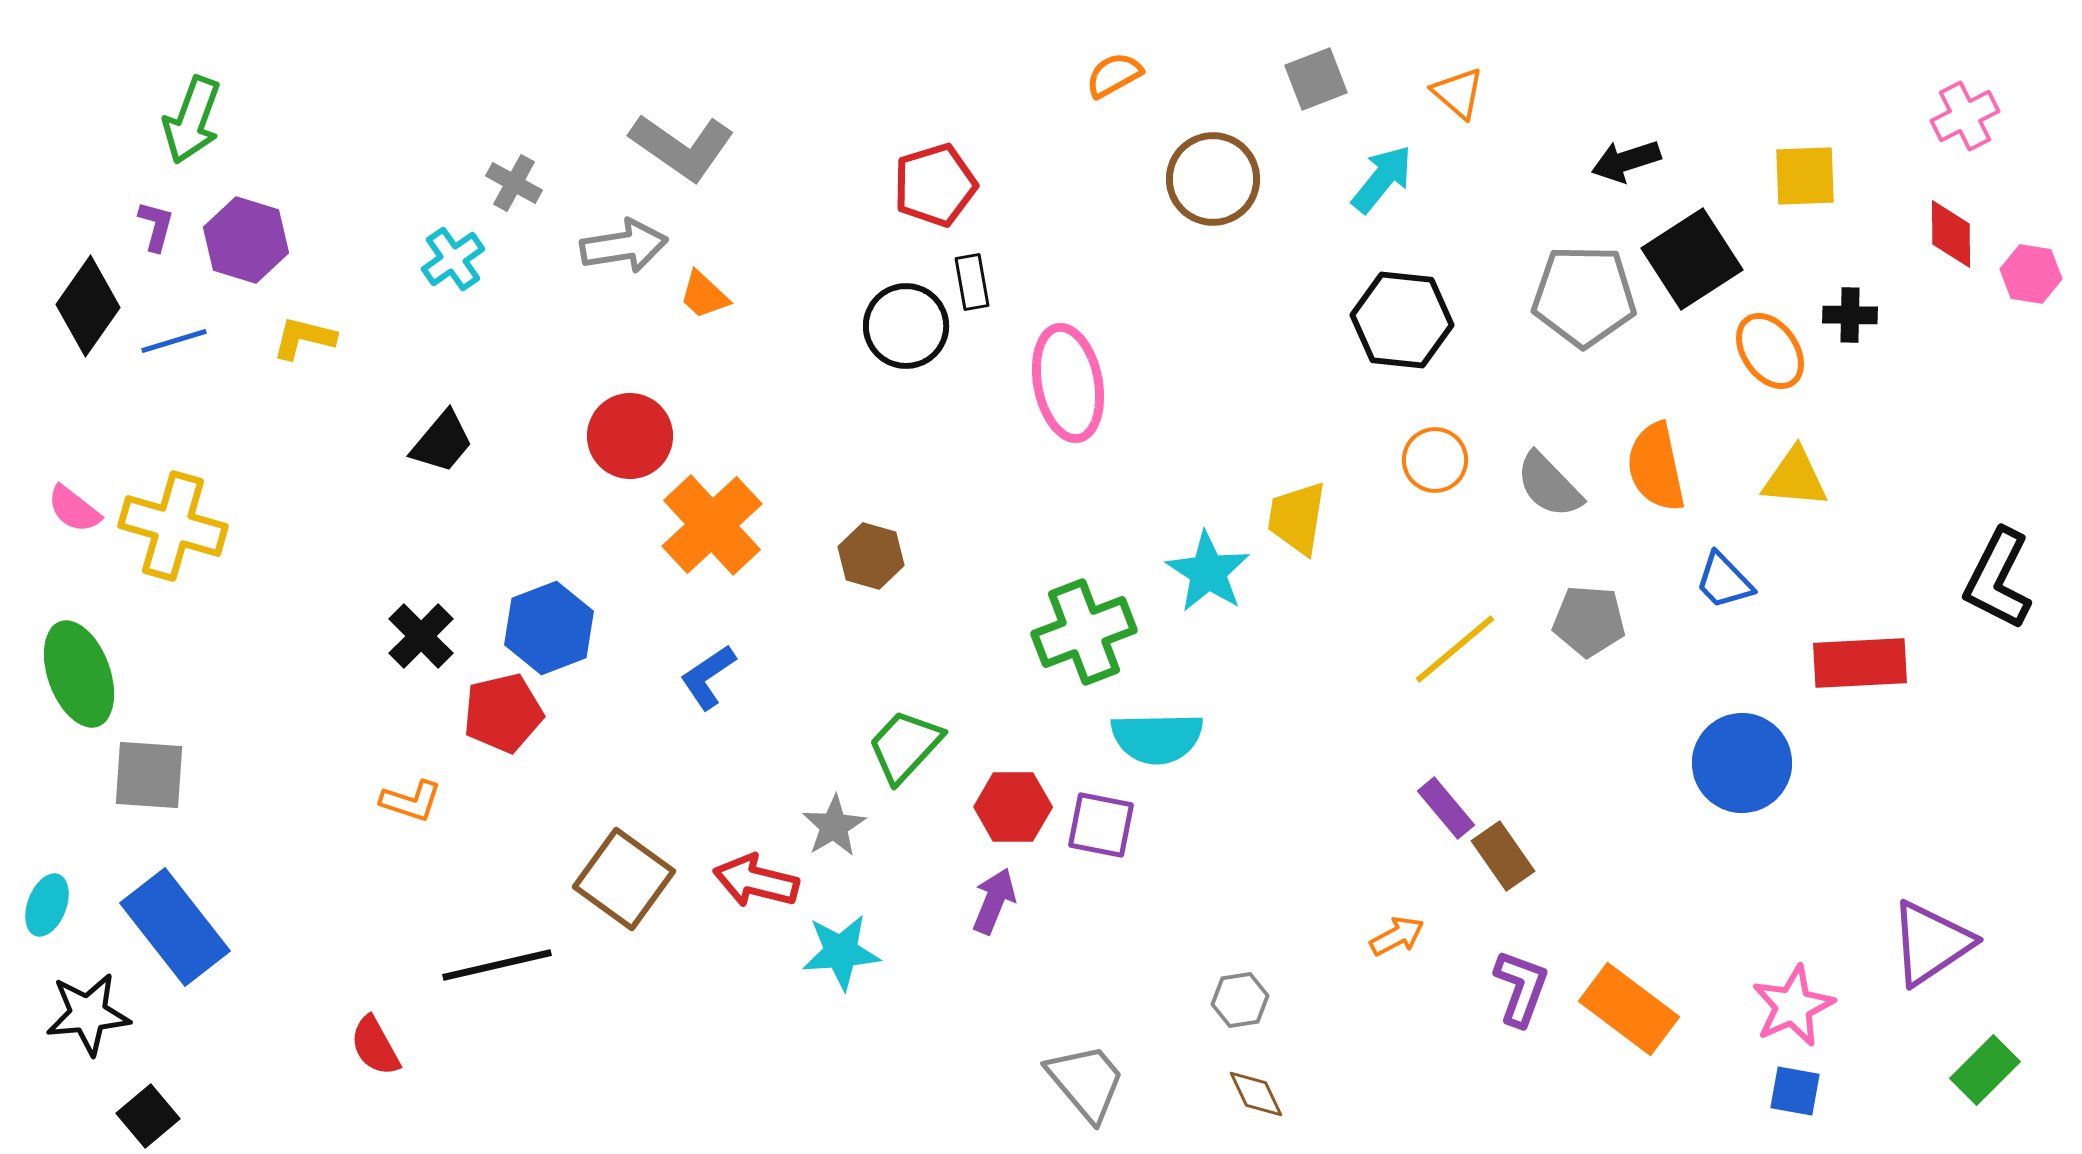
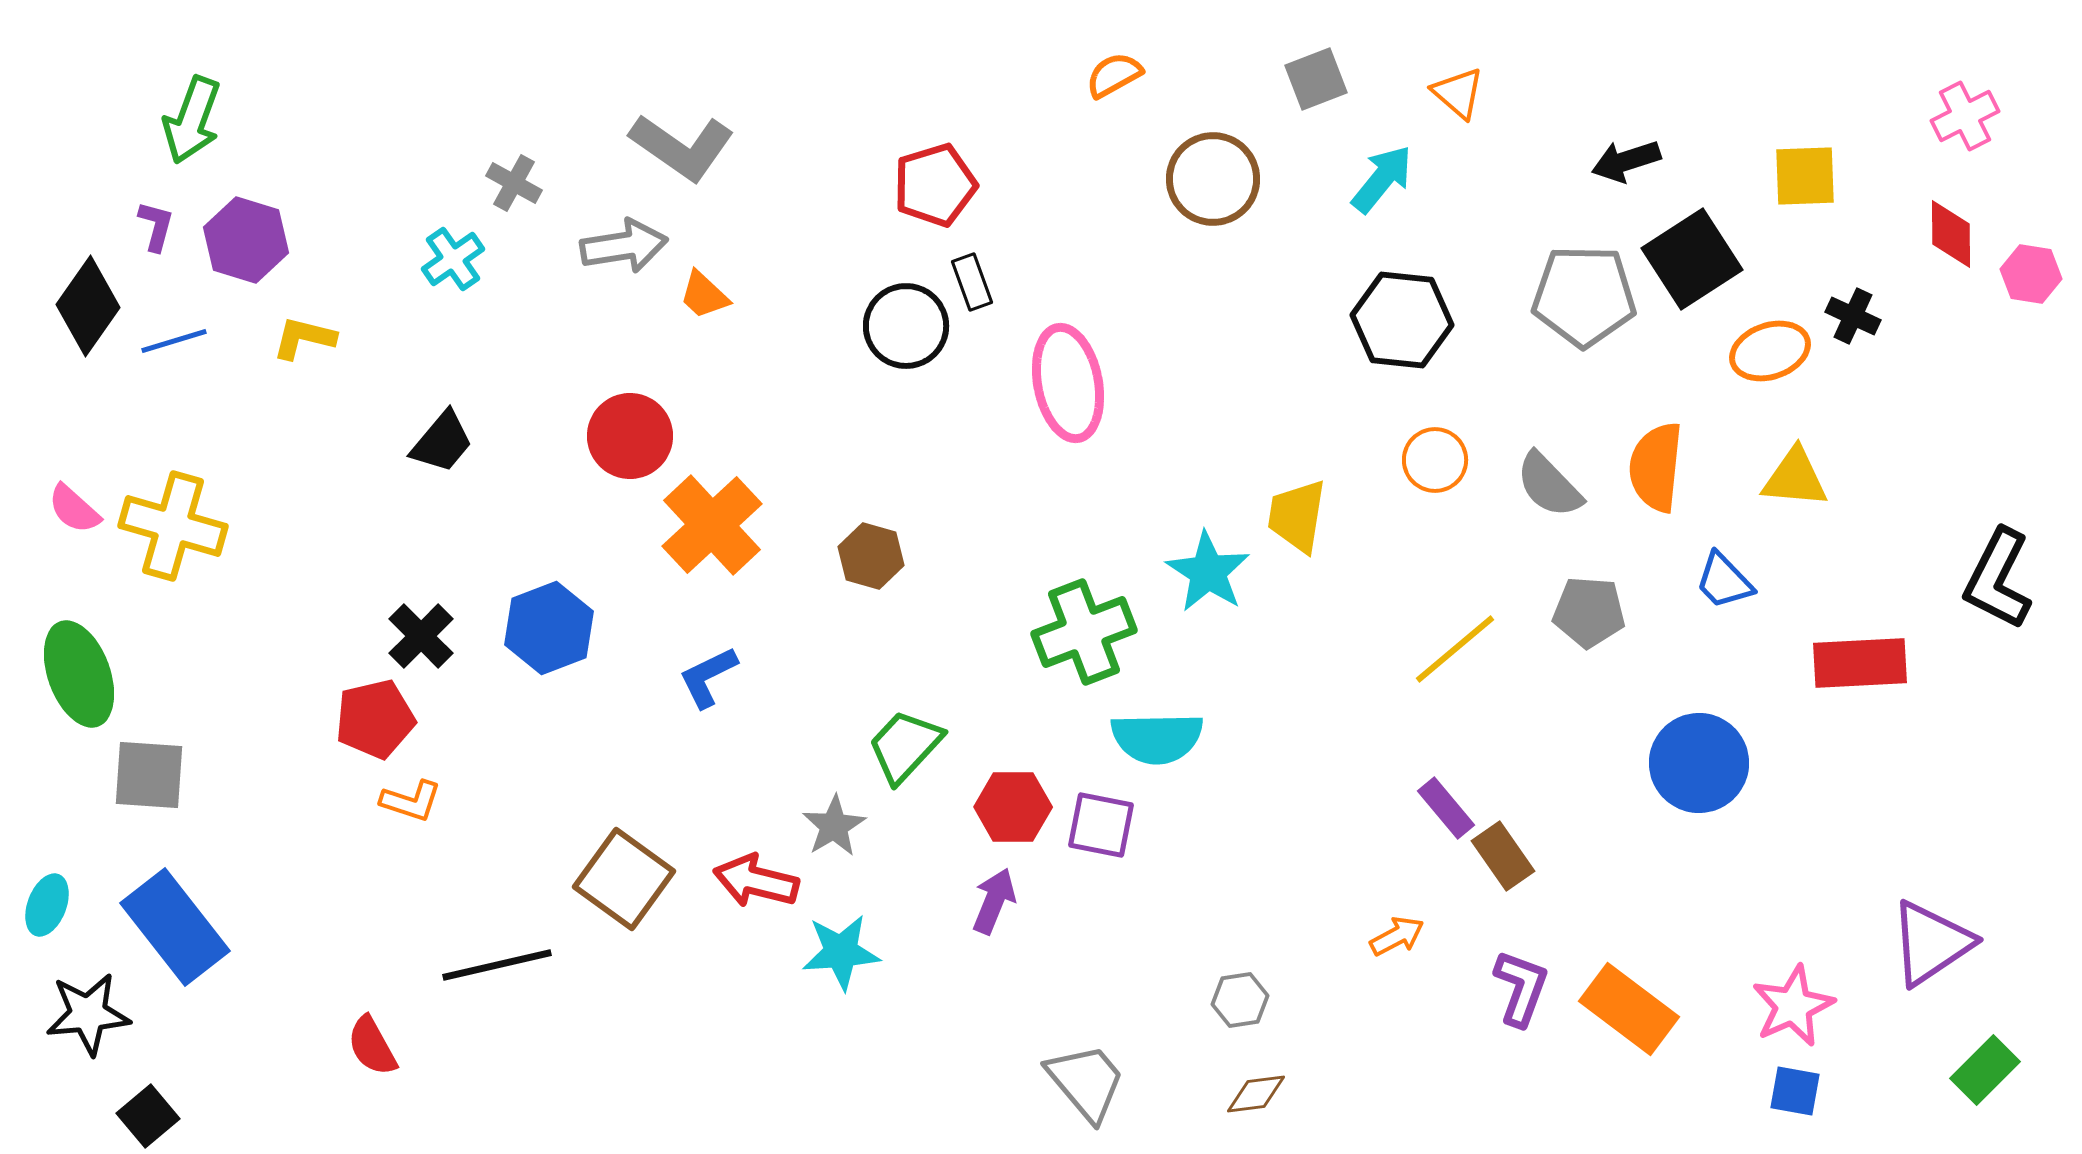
black rectangle at (972, 282): rotated 10 degrees counterclockwise
black cross at (1850, 315): moved 3 px right, 1 px down; rotated 24 degrees clockwise
orange ellipse at (1770, 351): rotated 74 degrees counterclockwise
orange semicircle at (1656, 467): rotated 18 degrees clockwise
pink semicircle at (74, 509): rotated 4 degrees clockwise
yellow trapezoid at (1297, 518): moved 2 px up
gray pentagon at (1589, 621): moved 9 px up
blue L-shape at (708, 677): rotated 8 degrees clockwise
red pentagon at (503, 713): moved 128 px left, 6 px down
blue circle at (1742, 763): moved 43 px left
red semicircle at (375, 1046): moved 3 px left
brown diamond at (1256, 1094): rotated 72 degrees counterclockwise
